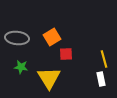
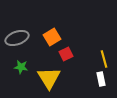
gray ellipse: rotated 25 degrees counterclockwise
red square: rotated 24 degrees counterclockwise
